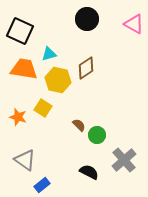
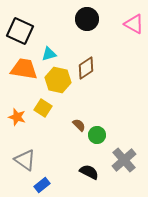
orange star: moved 1 px left
